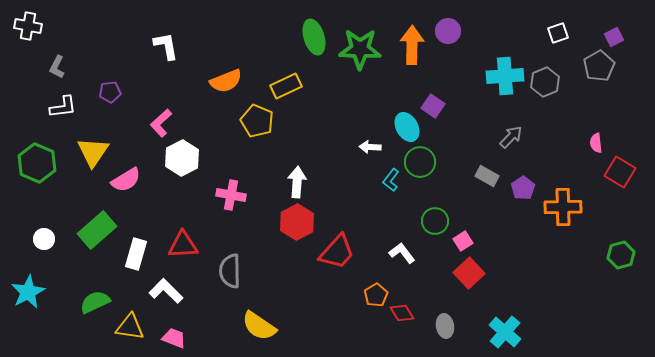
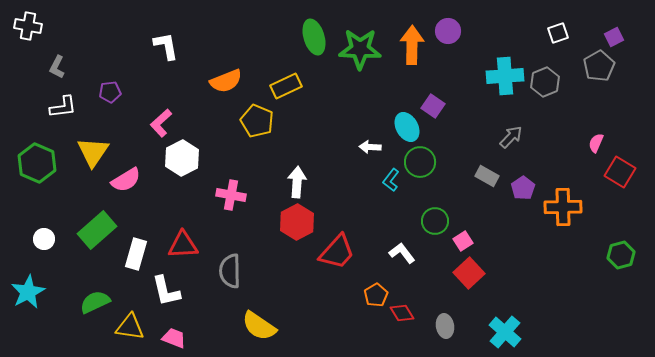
pink semicircle at (596, 143): rotated 30 degrees clockwise
white L-shape at (166, 291): rotated 148 degrees counterclockwise
